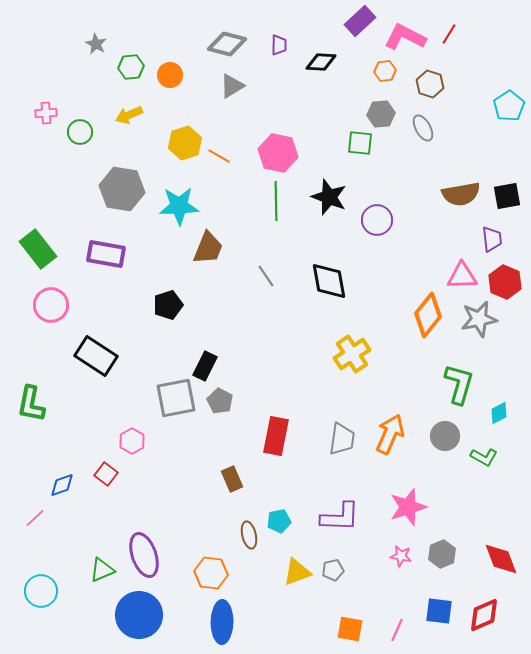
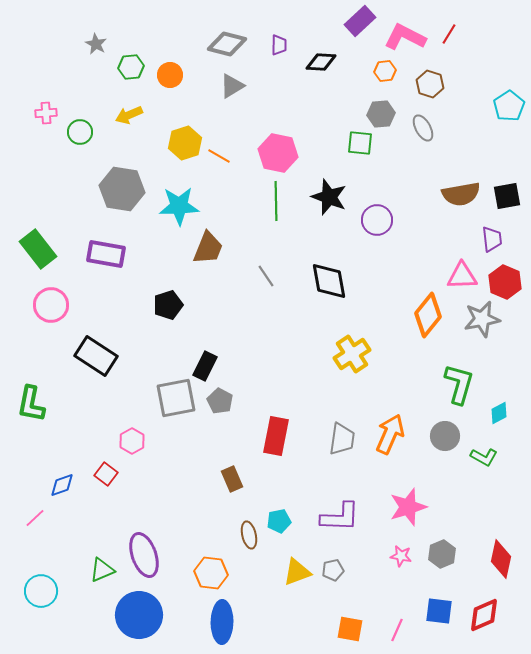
gray star at (479, 319): moved 3 px right
red diamond at (501, 559): rotated 33 degrees clockwise
